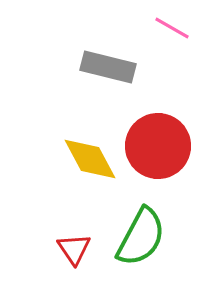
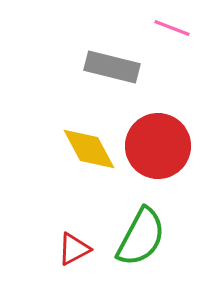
pink line: rotated 9 degrees counterclockwise
gray rectangle: moved 4 px right
yellow diamond: moved 1 px left, 10 px up
red triangle: rotated 36 degrees clockwise
